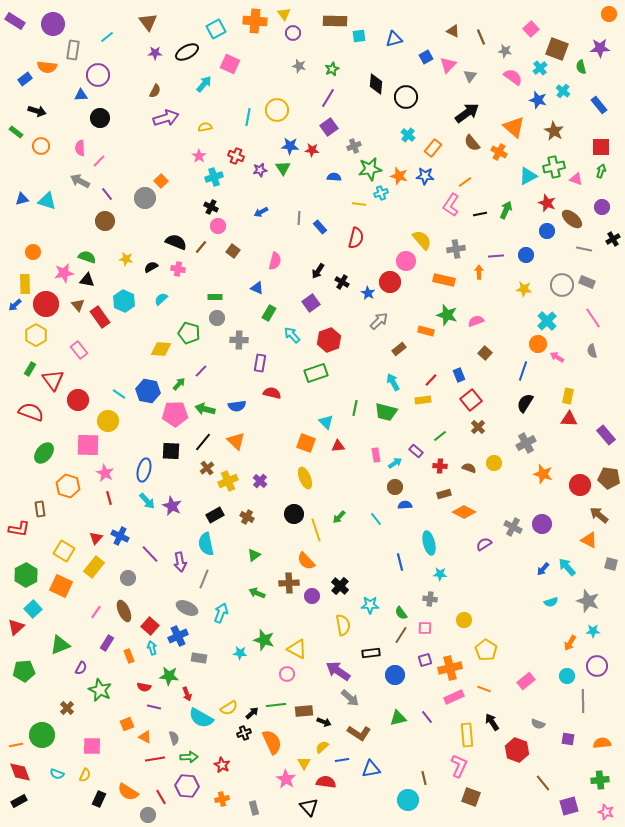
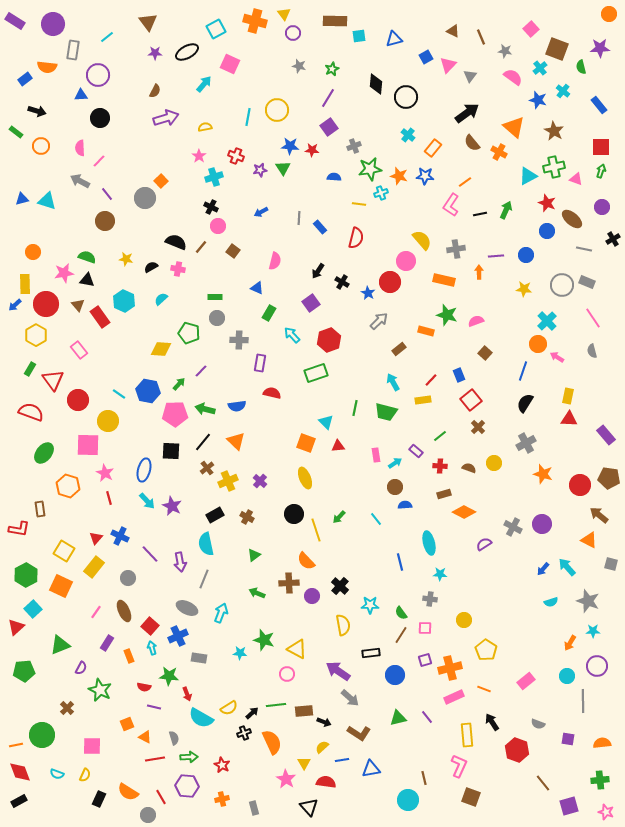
orange cross at (255, 21): rotated 10 degrees clockwise
